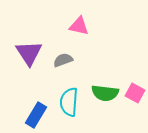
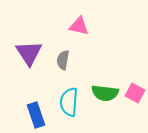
gray semicircle: rotated 60 degrees counterclockwise
blue rectangle: rotated 50 degrees counterclockwise
